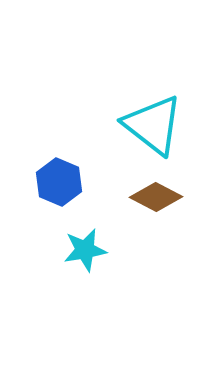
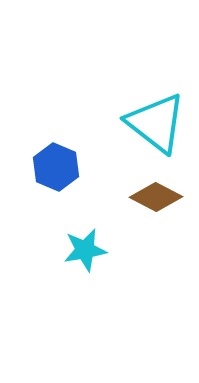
cyan triangle: moved 3 px right, 2 px up
blue hexagon: moved 3 px left, 15 px up
